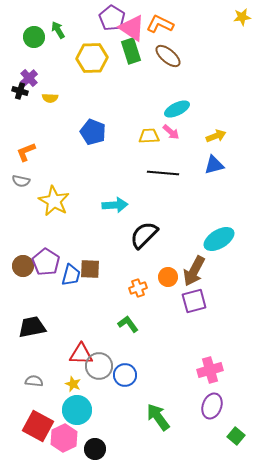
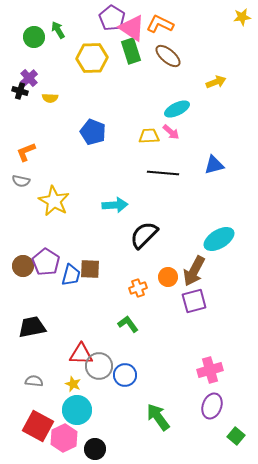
yellow arrow at (216, 136): moved 54 px up
